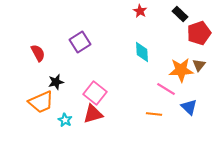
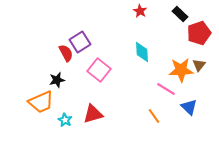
red semicircle: moved 28 px right
black star: moved 1 px right, 2 px up
pink square: moved 4 px right, 23 px up
orange line: moved 2 px down; rotated 49 degrees clockwise
